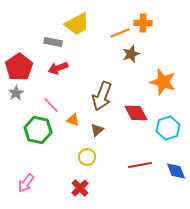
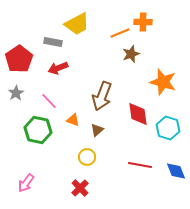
orange cross: moved 1 px up
red pentagon: moved 8 px up
pink line: moved 2 px left, 4 px up
red diamond: moved 2 px right, 1 px down; rotated 20 degrees clockwise
cyan hexagon: rotated 25 degrees counterclockwise
red line: rotated 20 degrees clockwise
